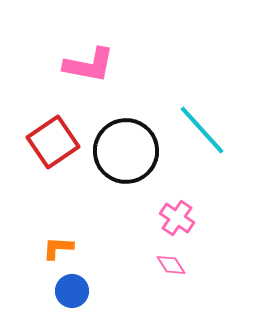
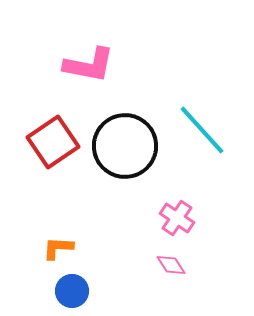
black circle: moved 1 px left, 5 px up
